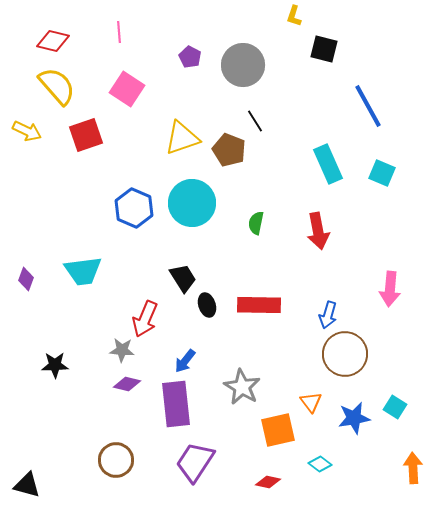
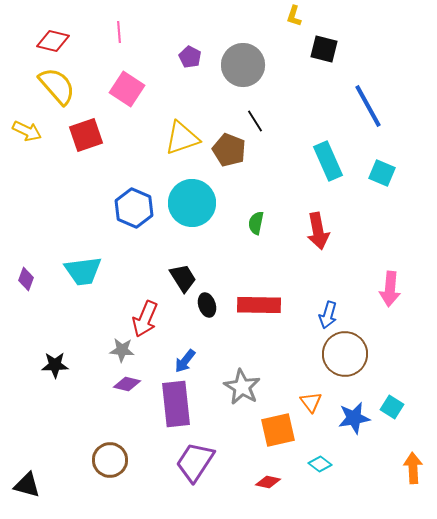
cyan rectangle at (328, 164): moved 3 px up
cyan square at (395, 407): moved 3 px left
brown circle at (116, 460): moved 6 px left
